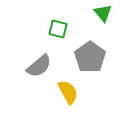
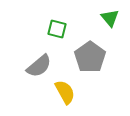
green triangle: moved 7 px right, 5 px down
green square: moved 1 px left
yellow semicircle: moved 3 px left
